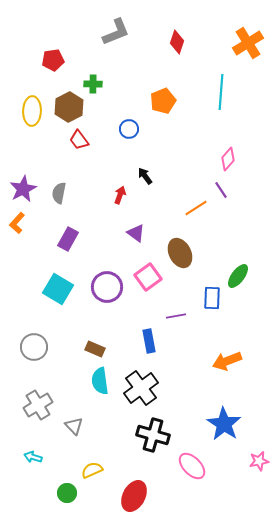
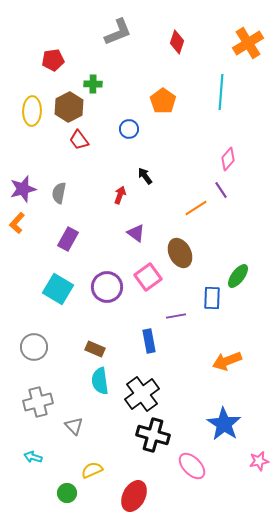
gray L-shape at (116, 32): moved 2 px right
orange pentagon at (163, 101): rotated 15 degrees counterclockwise
purple star at (23, 189): rotated 12 degrees clockwise
black cross at (141, 388): moved 1 px right, 6 px down
gray cross at (38, 405): moved 3 px up; rotated 16 degrees clockwise
